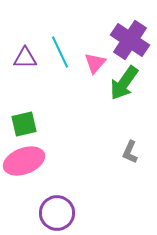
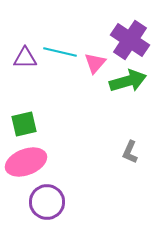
cyan line: rotated 52 degrees counterclockwise
green arrow: moved 4 px right, 2 px up; rotated 141 degrees counterclockwise
pink ellipse: moved 2 px right, 1 px down
purple circle: moved 10 px left, 11 px up
